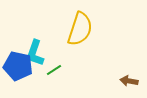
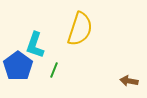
cyan L-shape: moved 8 px up
blue pentagon: rotated 24 degrees clockwise
green line: rotated 35 degrees counterclockwise
